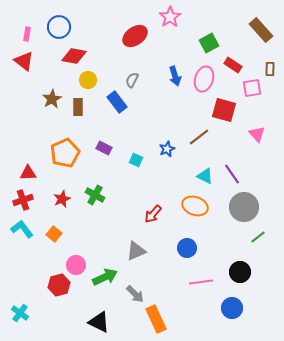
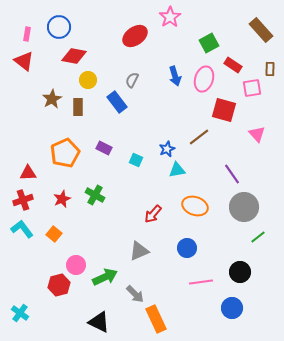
cyan triangle at (205, 176): moved 28 px left, 6 px up; rotated 36 degrees counterclockwise
gray triangle at (136, 251): moved 3 px right
